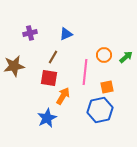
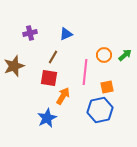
green arrow: moved 1 px left, 2 px up
brown star: rotated 10 degrees counterclockwise
